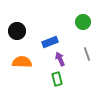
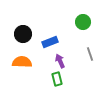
black circle: moved 6 px right, 3 px down
gray line: moved 3 px right
purple arrow: moved 2 px down
